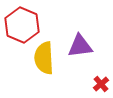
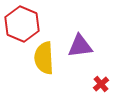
red hexagon: moved 1 px up
